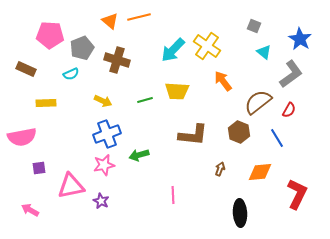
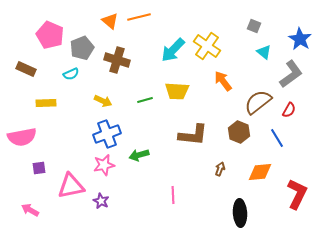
pink pentagon: rotated 20 degrees clockwise
